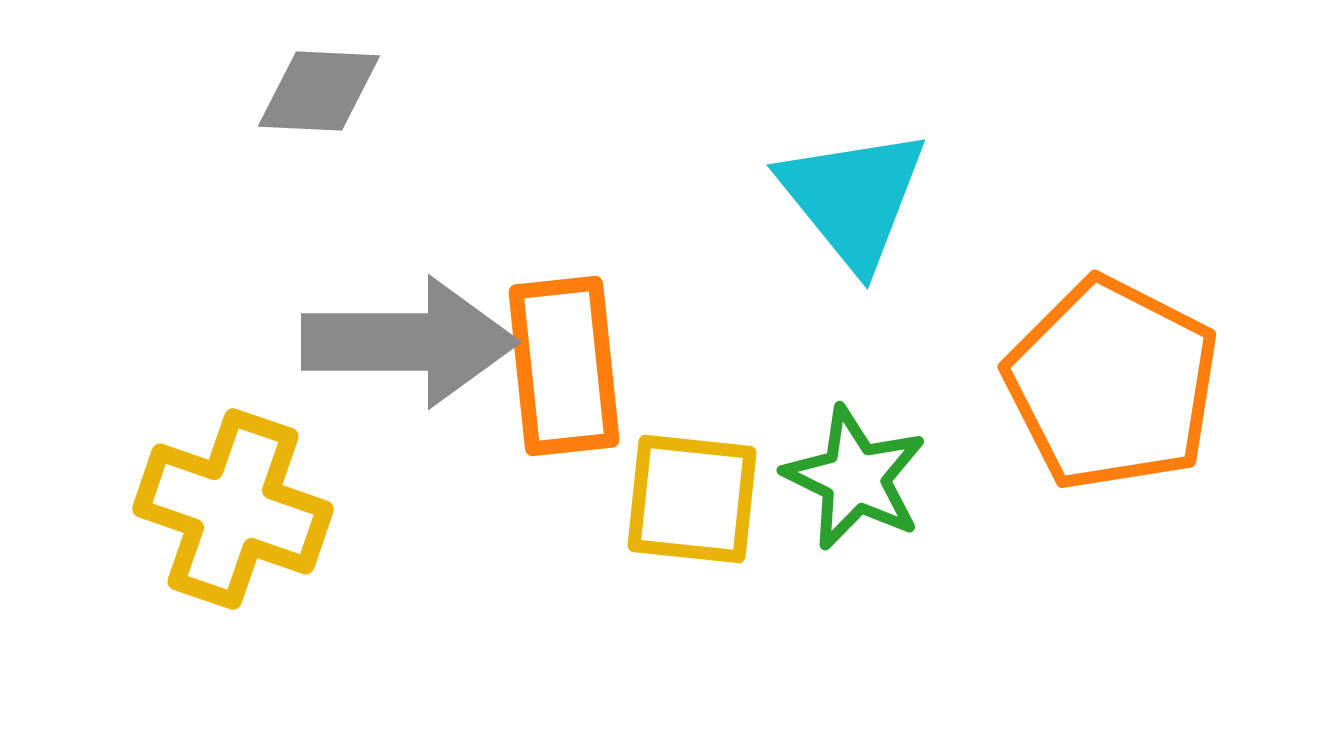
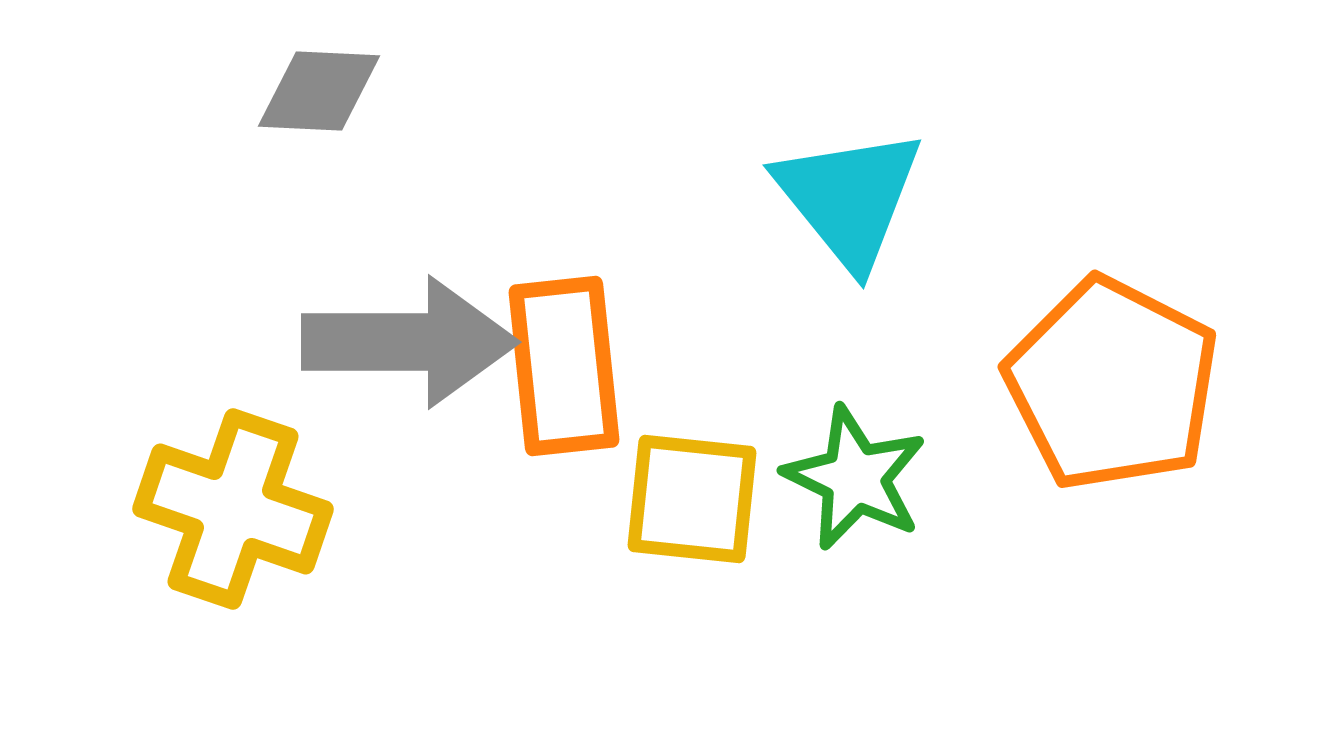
cyan triangle: moved 4 px left
